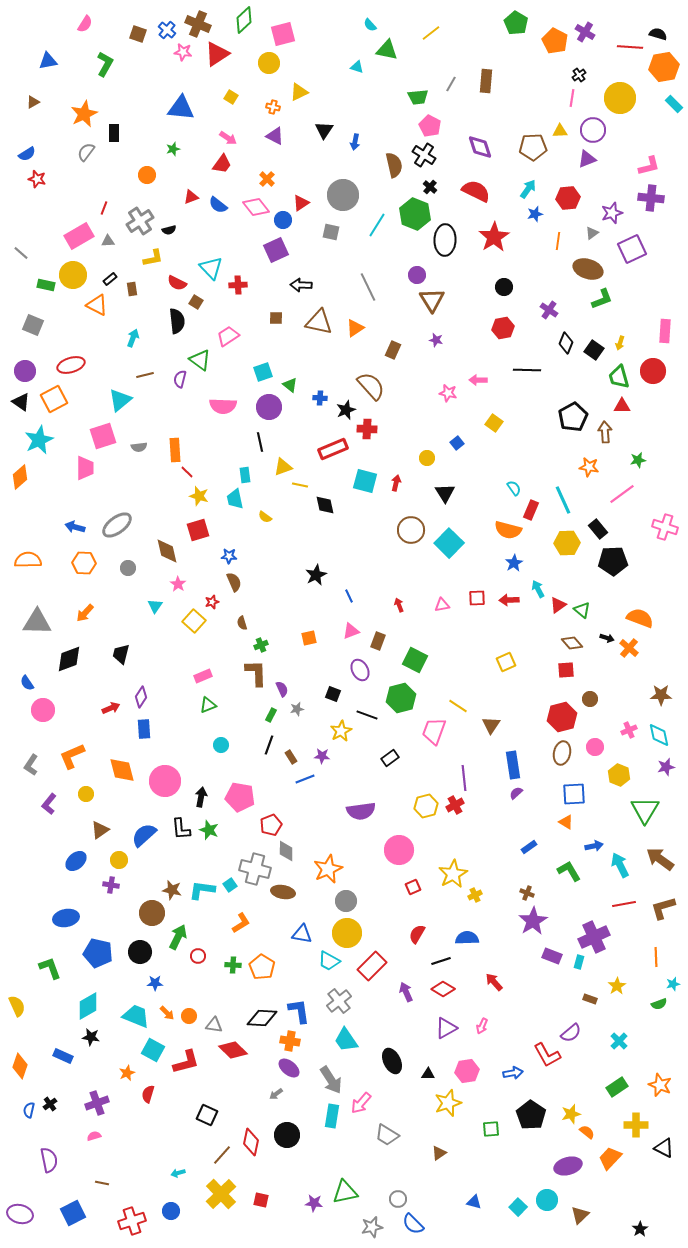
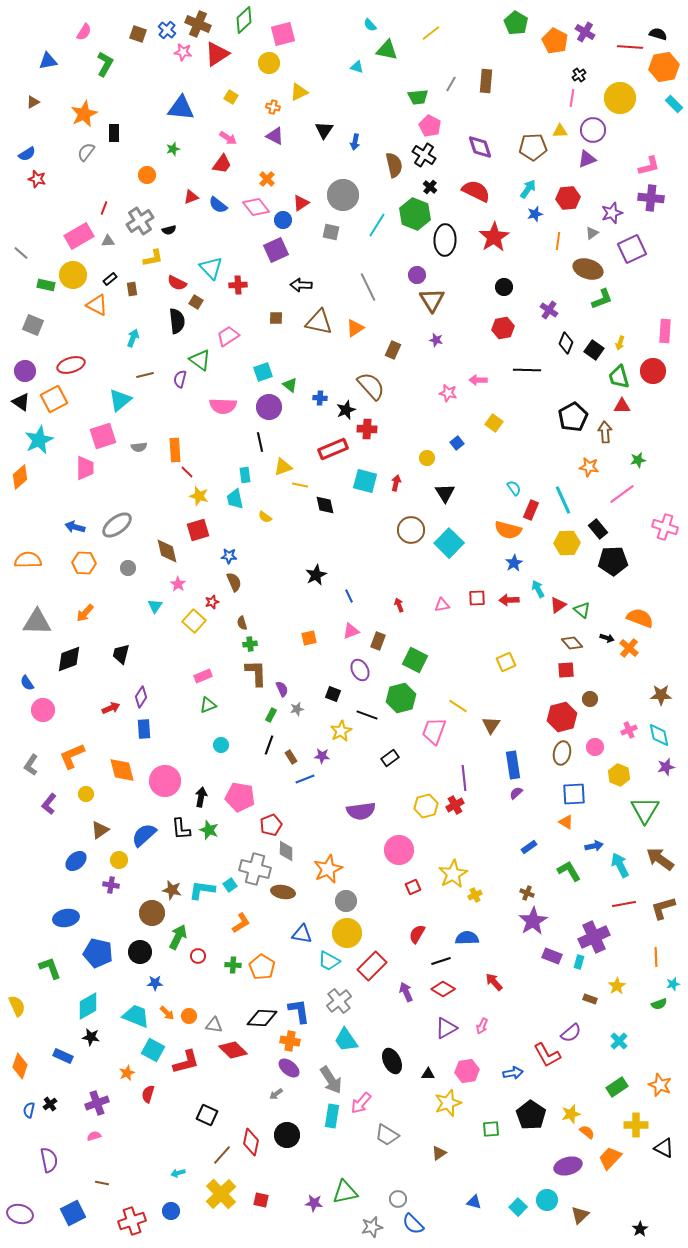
pink semicircle at (85, 24): moved 1 px left, 8 px down
green cross at (261, 645): moved 11 px left, 1 px up; rotated 16 degrees clockwise
